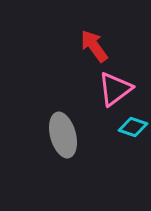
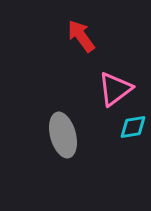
red arrow: moved 13 px left, 10 px up
cyan diamond: rotated 28 degrees counterclockwise
